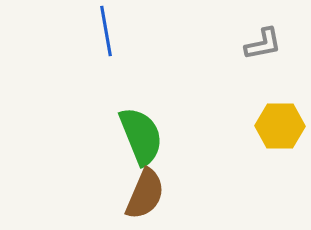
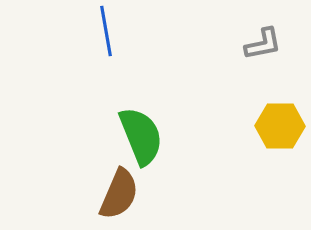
brown semicircle: moved 26 px left
